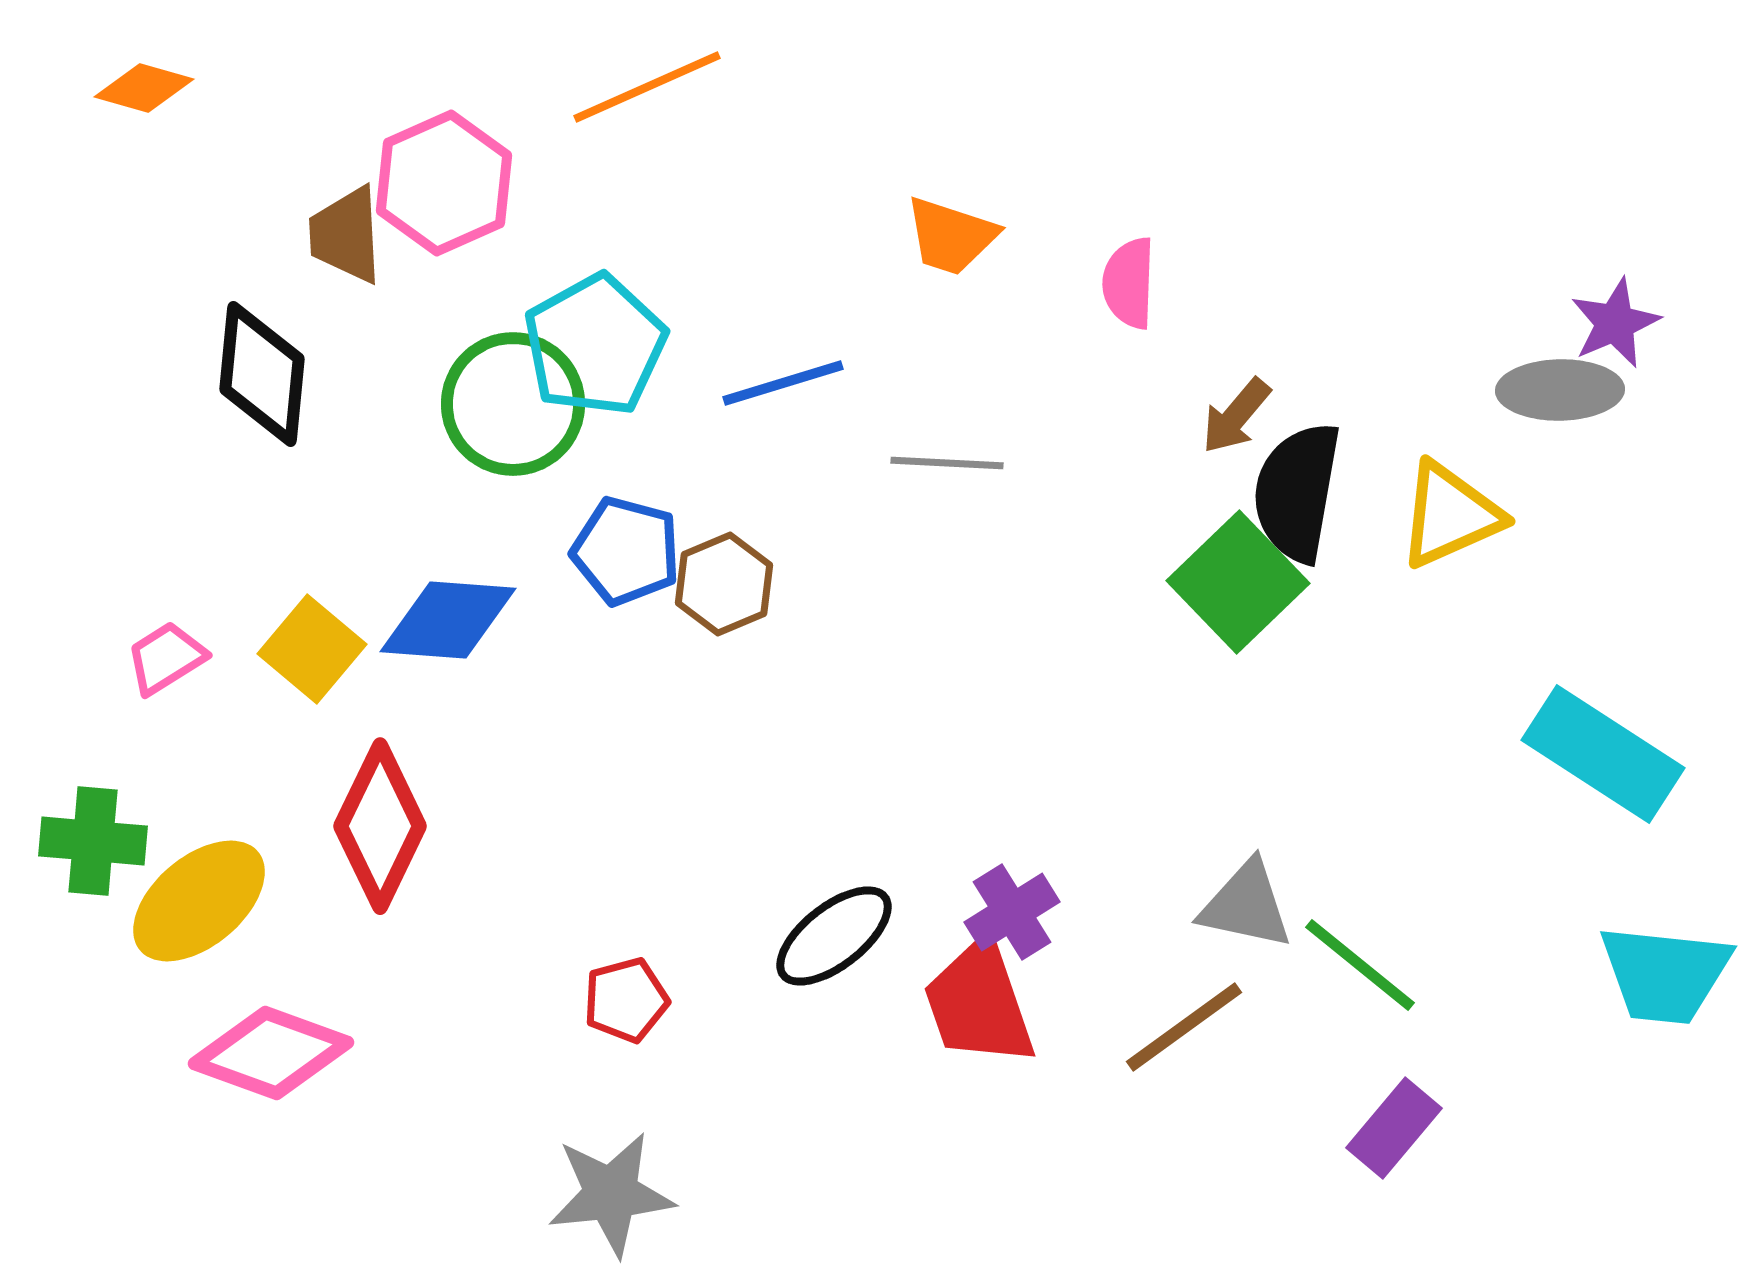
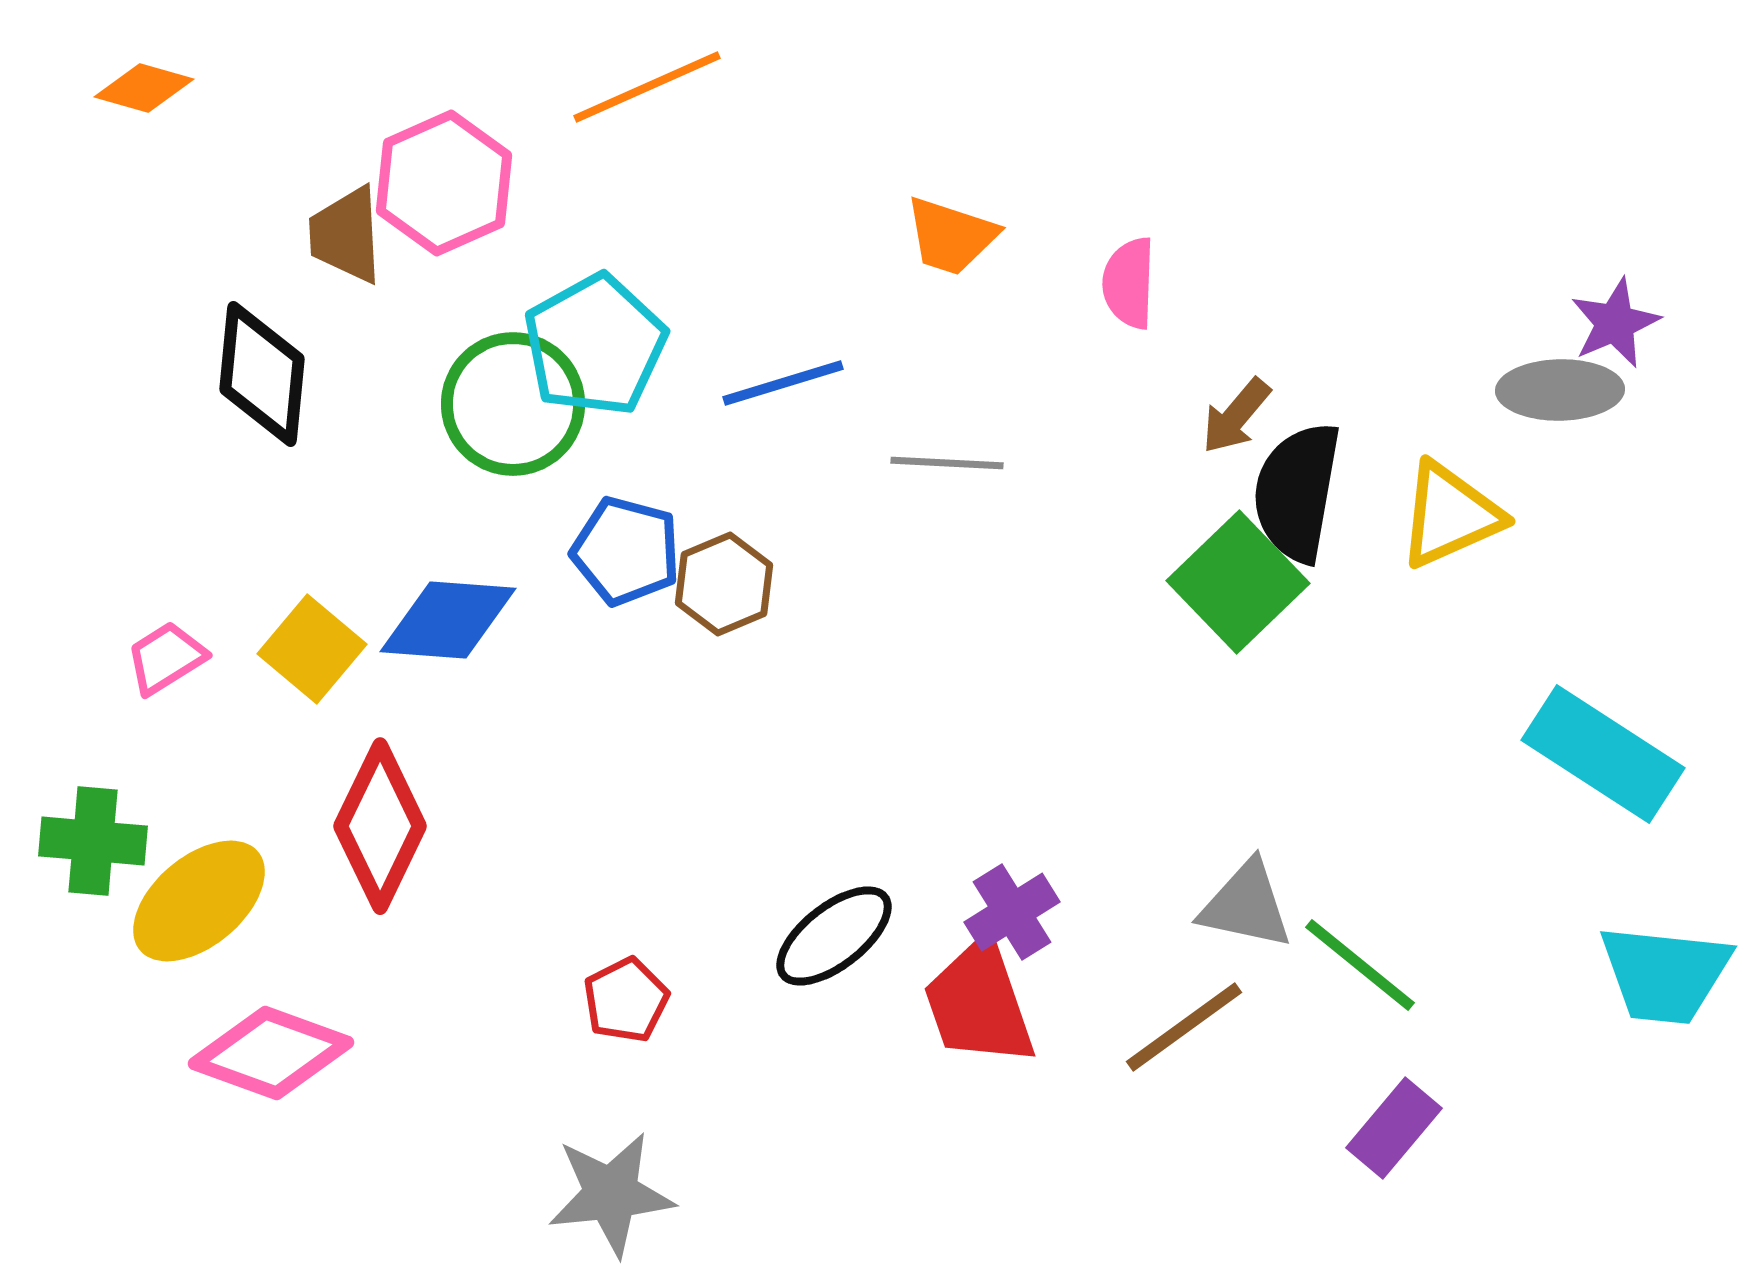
red pentagon: rotated 12 degrees counterclockwise
